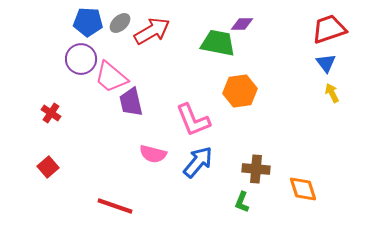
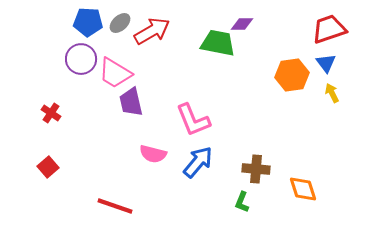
pink trapezoid: moved 4 px right, 4 px up; rotated 9 degrees counterclockwise
orange hexagon: moved 52 px right, 16 px up
